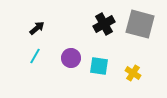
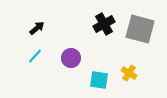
gray square: moved 5 px down
cyan line: rotated 14 degrees clockwise
cyan square: moved 14 px down
yellow cross: moved 4 px left
